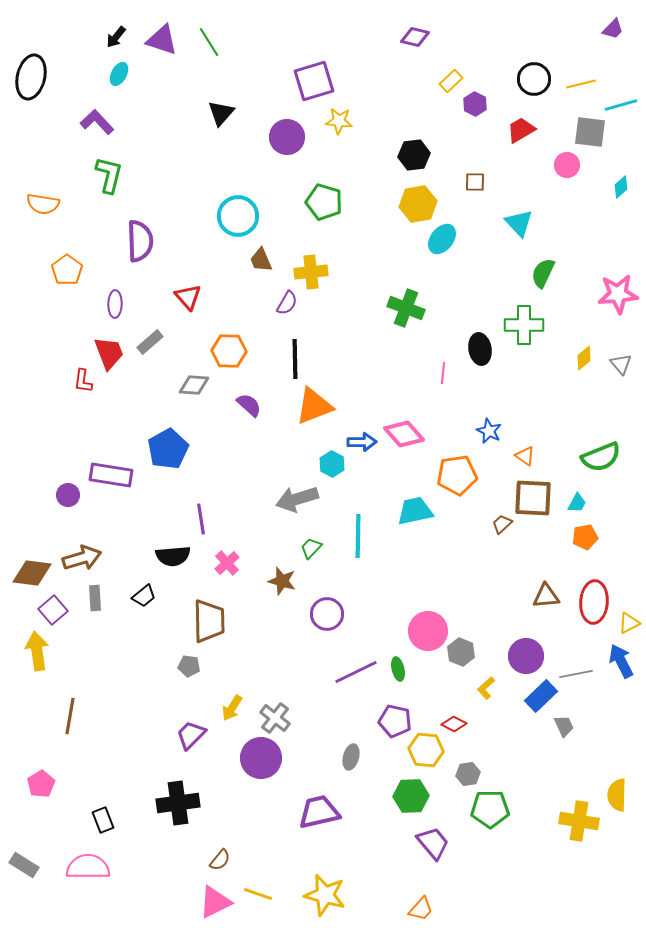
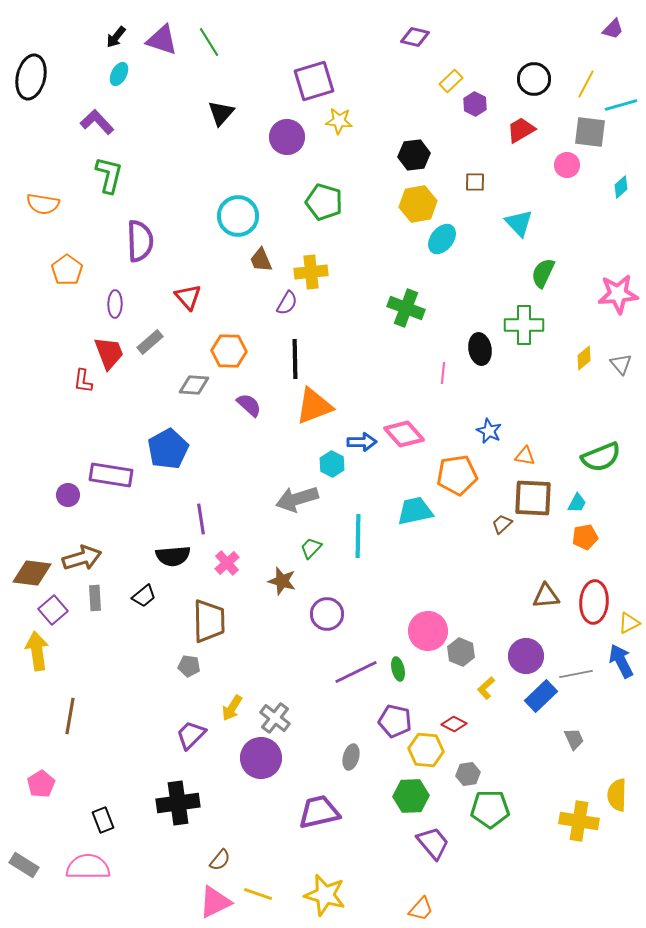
yellow line at (581, 84): moved 5 px right; rotated 48 degrees counterclockwise
orange triangle at (525, 456): rotated 25 degrees counterclockwise
gray trapezoid at (564, 726): moved 10 px right, 13 px down
